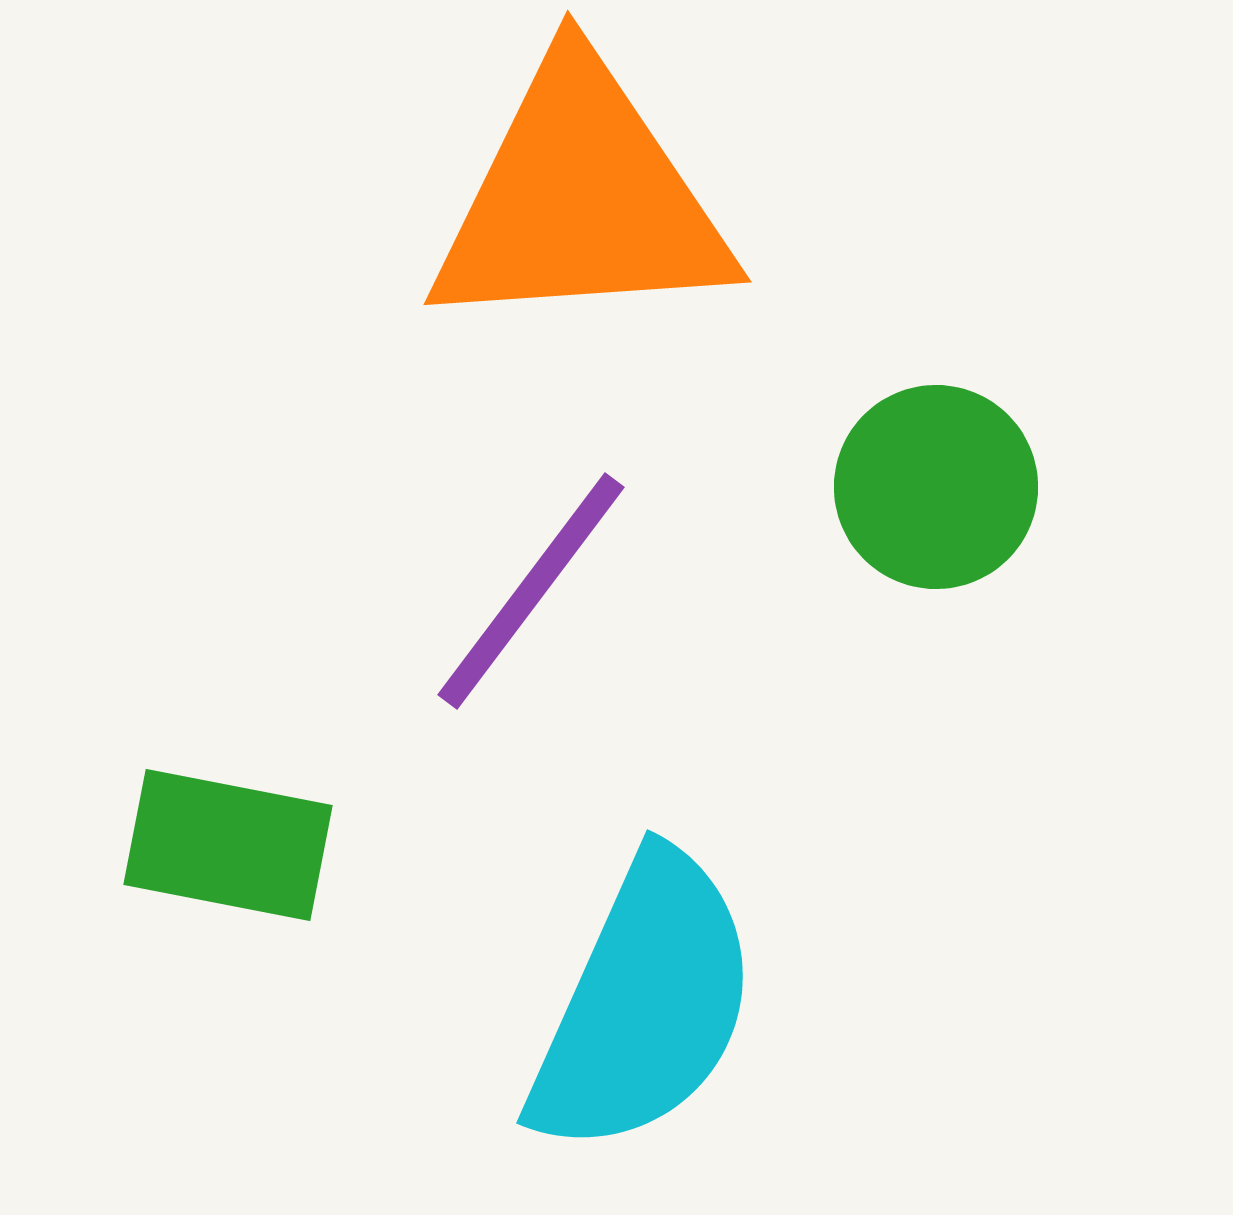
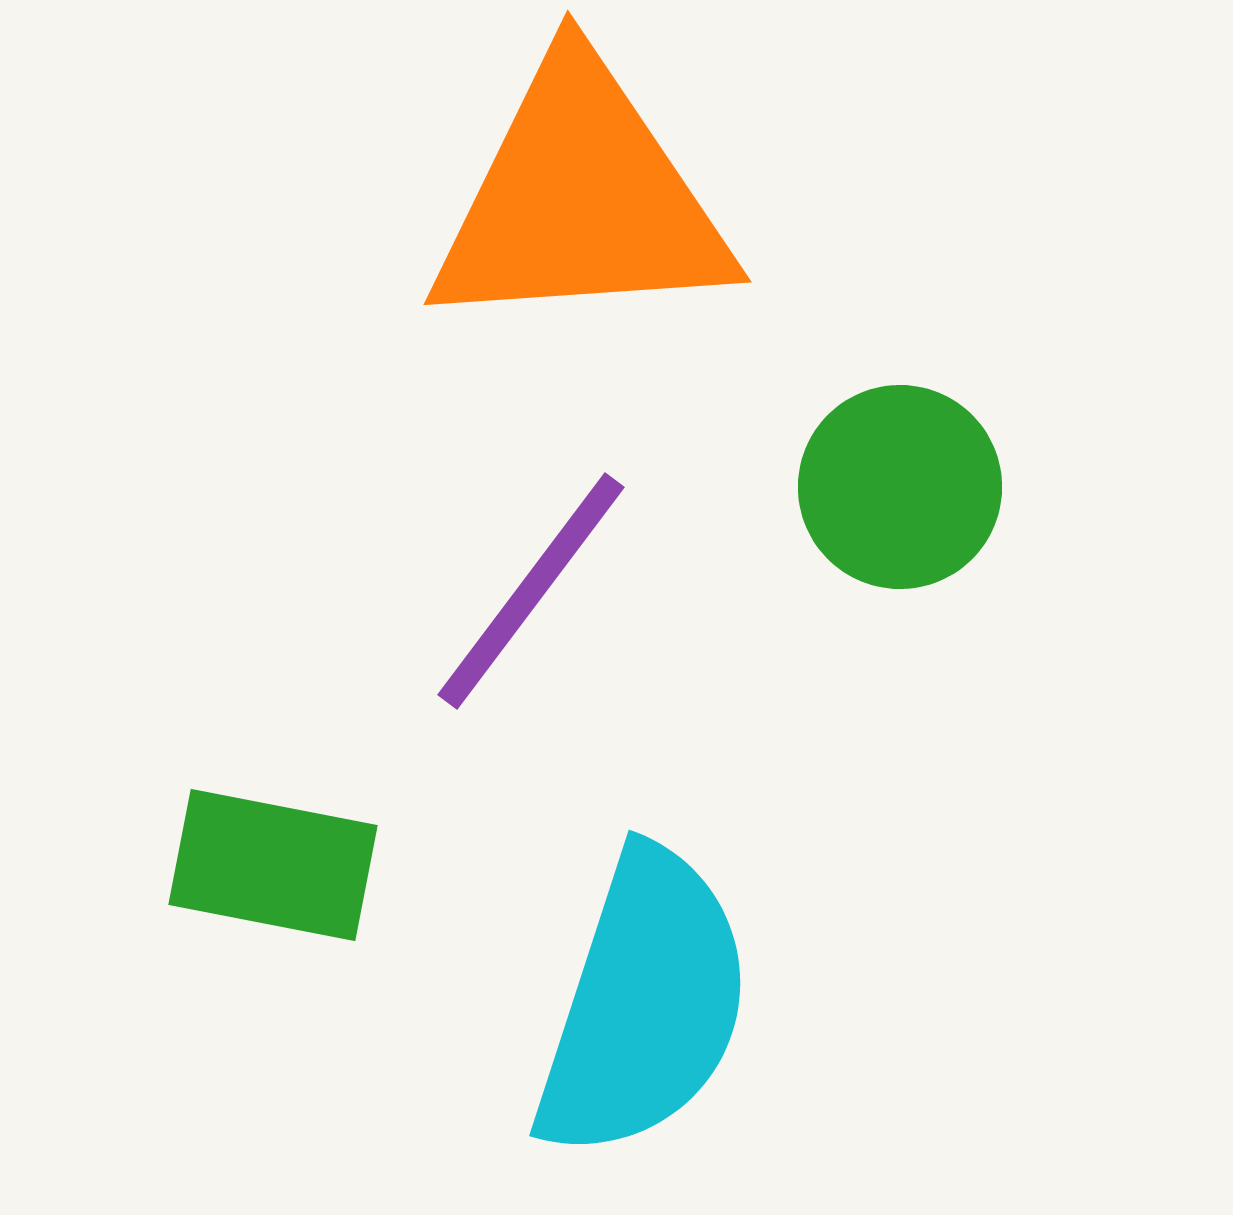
green circle: moved 36 px left
green rectangle: moved 45 px right, 20 px down
cyan semicircle: rotated 6 degrees counterclockwise
